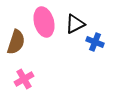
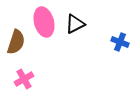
blue cross: moved 25 px right
